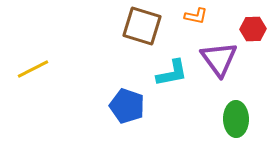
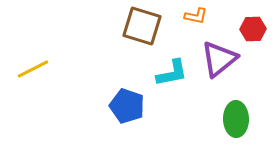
purple triangle: rotated 27 degrees clockwise
